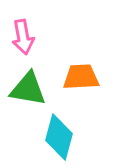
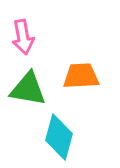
orange trapezoid: moved 1 px up
